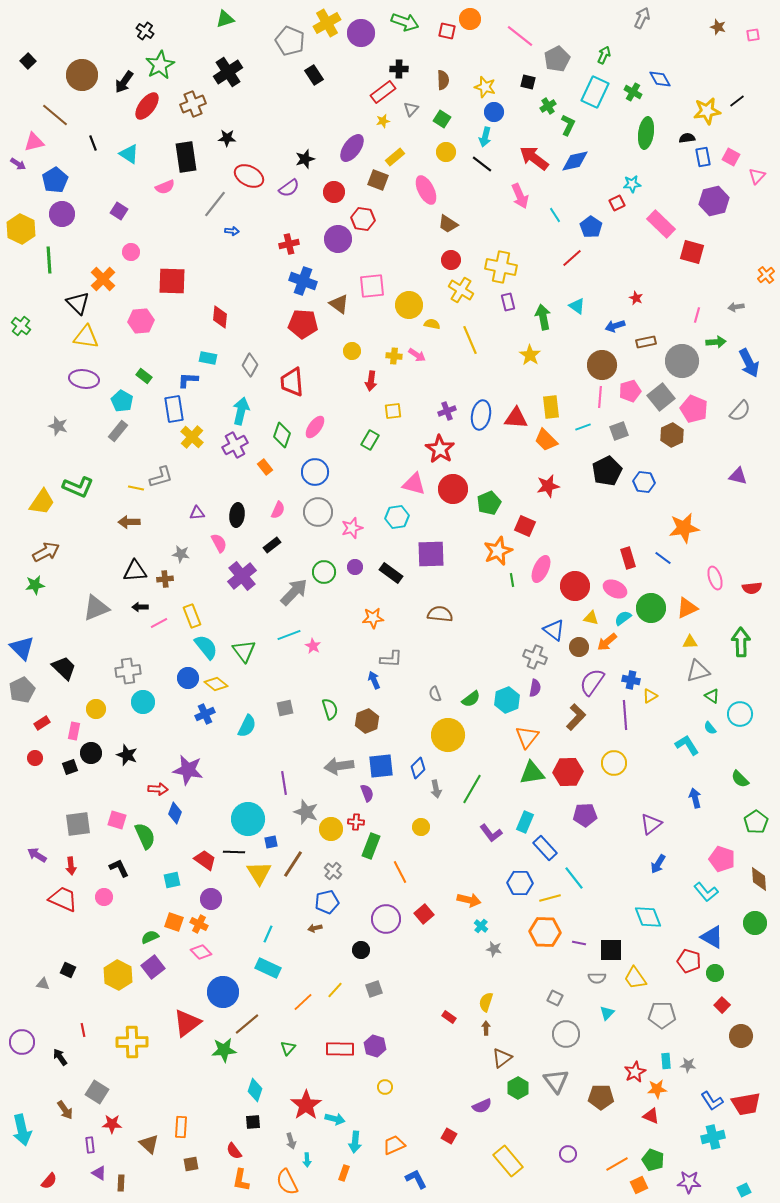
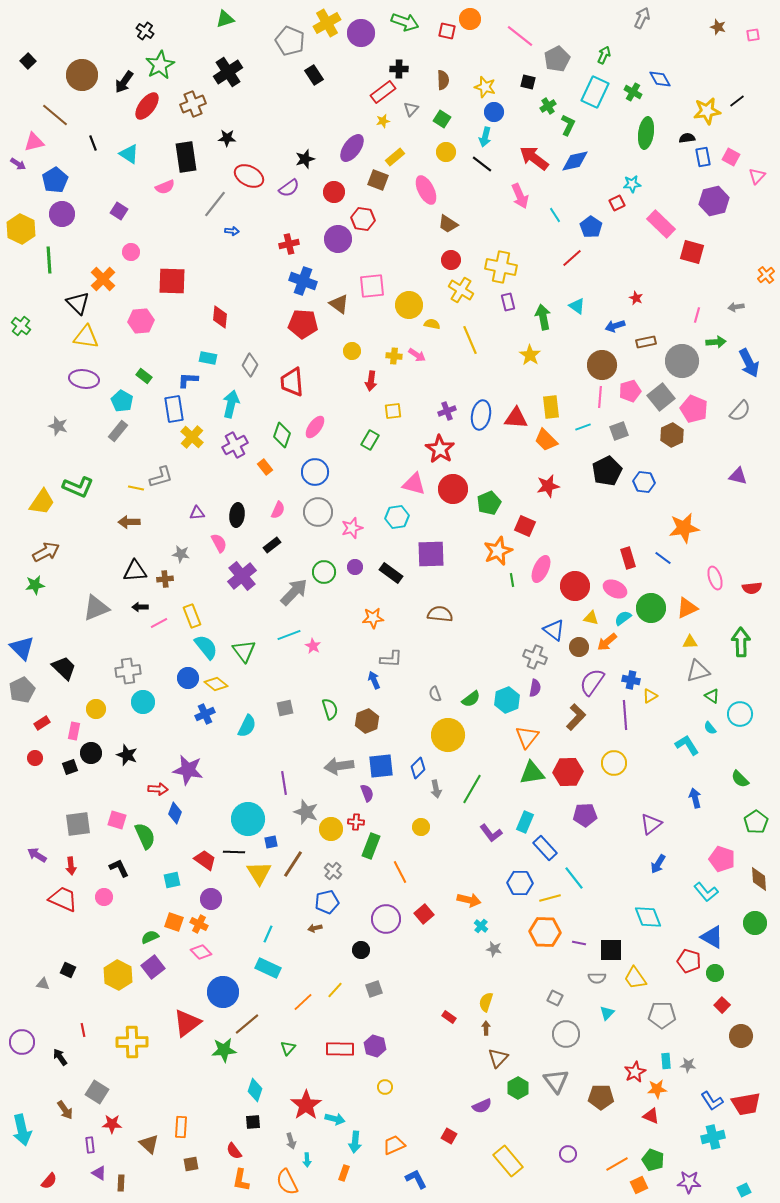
cyan arrow at (241, 411): moved 10 px left, 7 px up
brown triangle at (502, 1058): moved 4 px left; rotated 10 degrees counterclockwise
